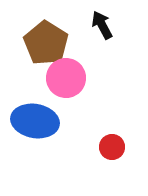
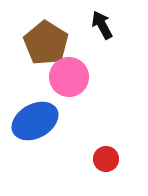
pink circle: moved 3 px right, 1 px up
blue ellipse: rotated 39 degrees counterclockwise
red circle: moved 6 px left, 12 px down
